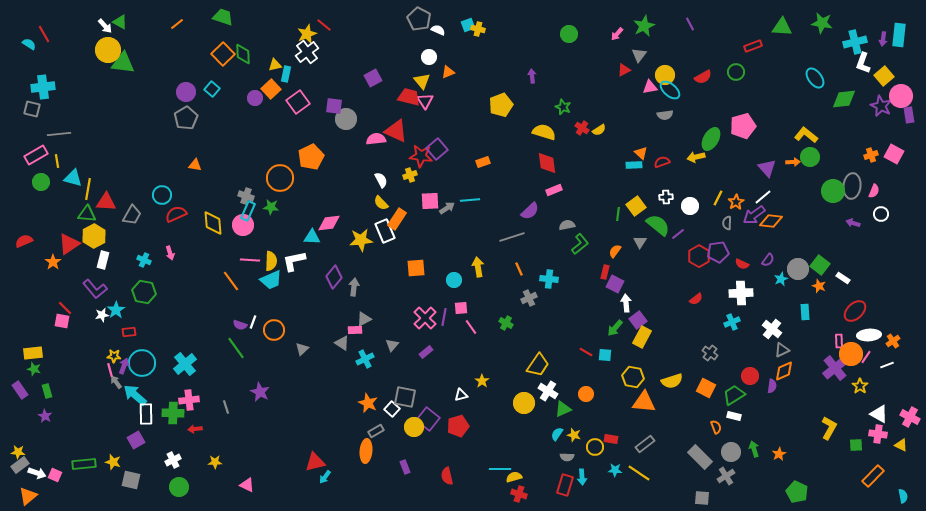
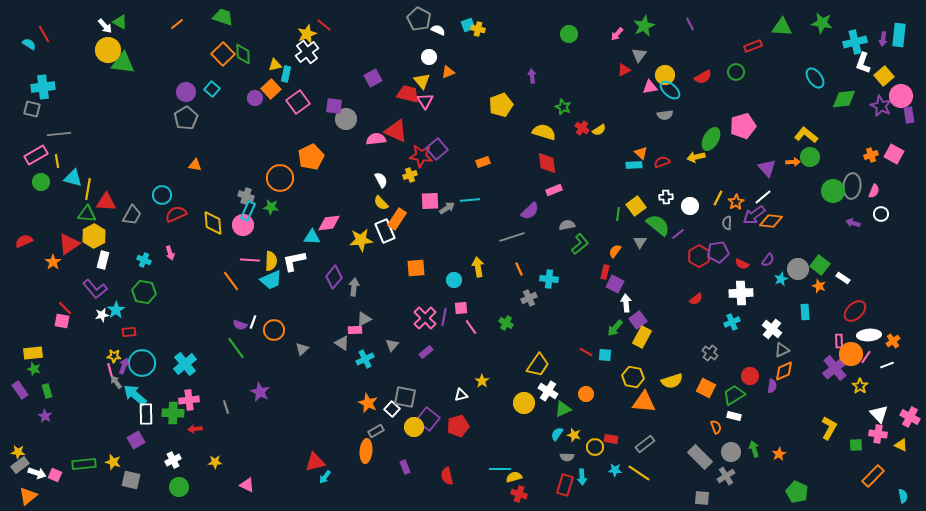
red trapezoid at (409, 97): moved 1 px left, 3 px up
white triangle at (879, 414): rotated 18 degrees clockwise
